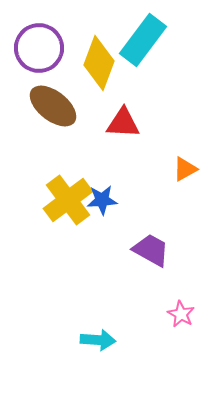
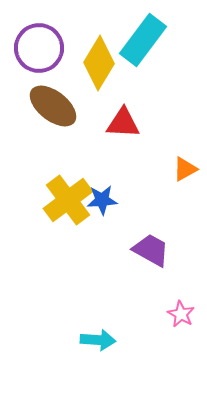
yellow diamond: rotated 10 degrees clockwise
